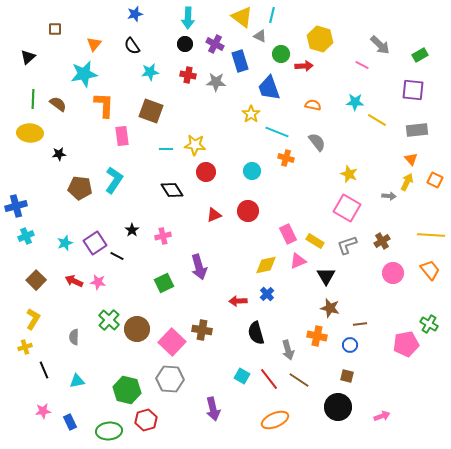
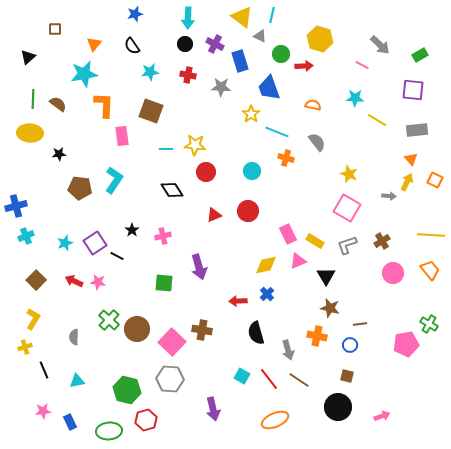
gray star at (216, 82): moved 5 px right, 5 px down
cyan star at (355, 102): moved 4 px up
green square at (164, 283): rotated 30 degrees clockwise
